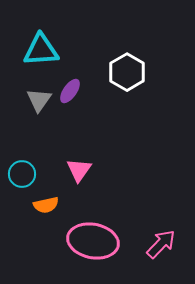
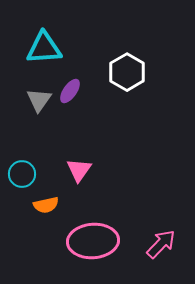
cyan triangle: moved 3 px right, 2 px up
pink ellipse: rotated 15 degrees counterclockwise
